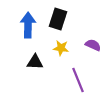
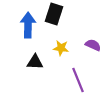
black rectangle: moved 4 px left, 5 px up
